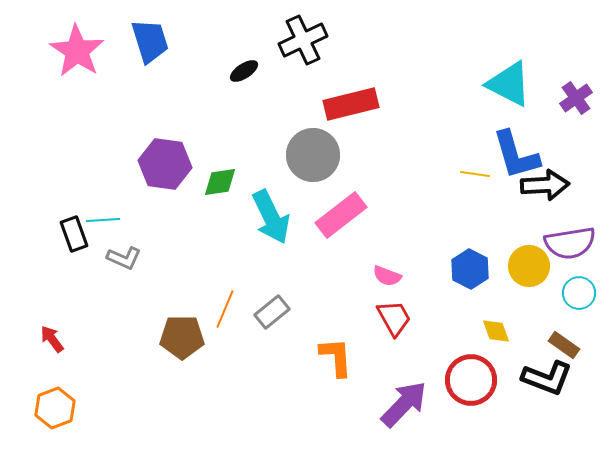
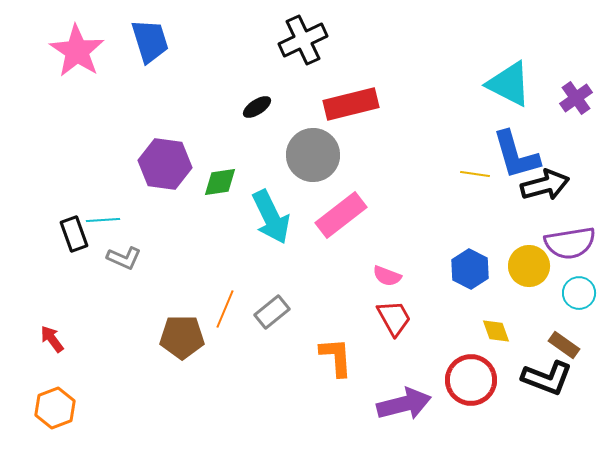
black ellipse: moved 13 px right, 36 px down
black arrow: rotated 12 degrees counterclockwise
purple arrow: rotated 32 degrees clockwise
